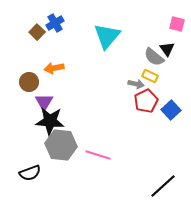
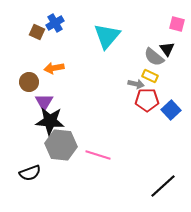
brown square: rotated 21 degrees counterclockwise
red pentagon: moved 1 px right, 1 px up; rotated 25 degrees clockwise
